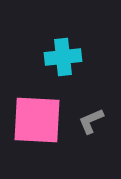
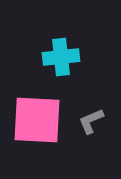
cyan cross: moved 2 px left
